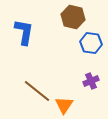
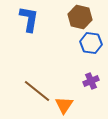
brown hexagon: moved 7 px right
blue L-shape: moved 5 px right, 13 px up
